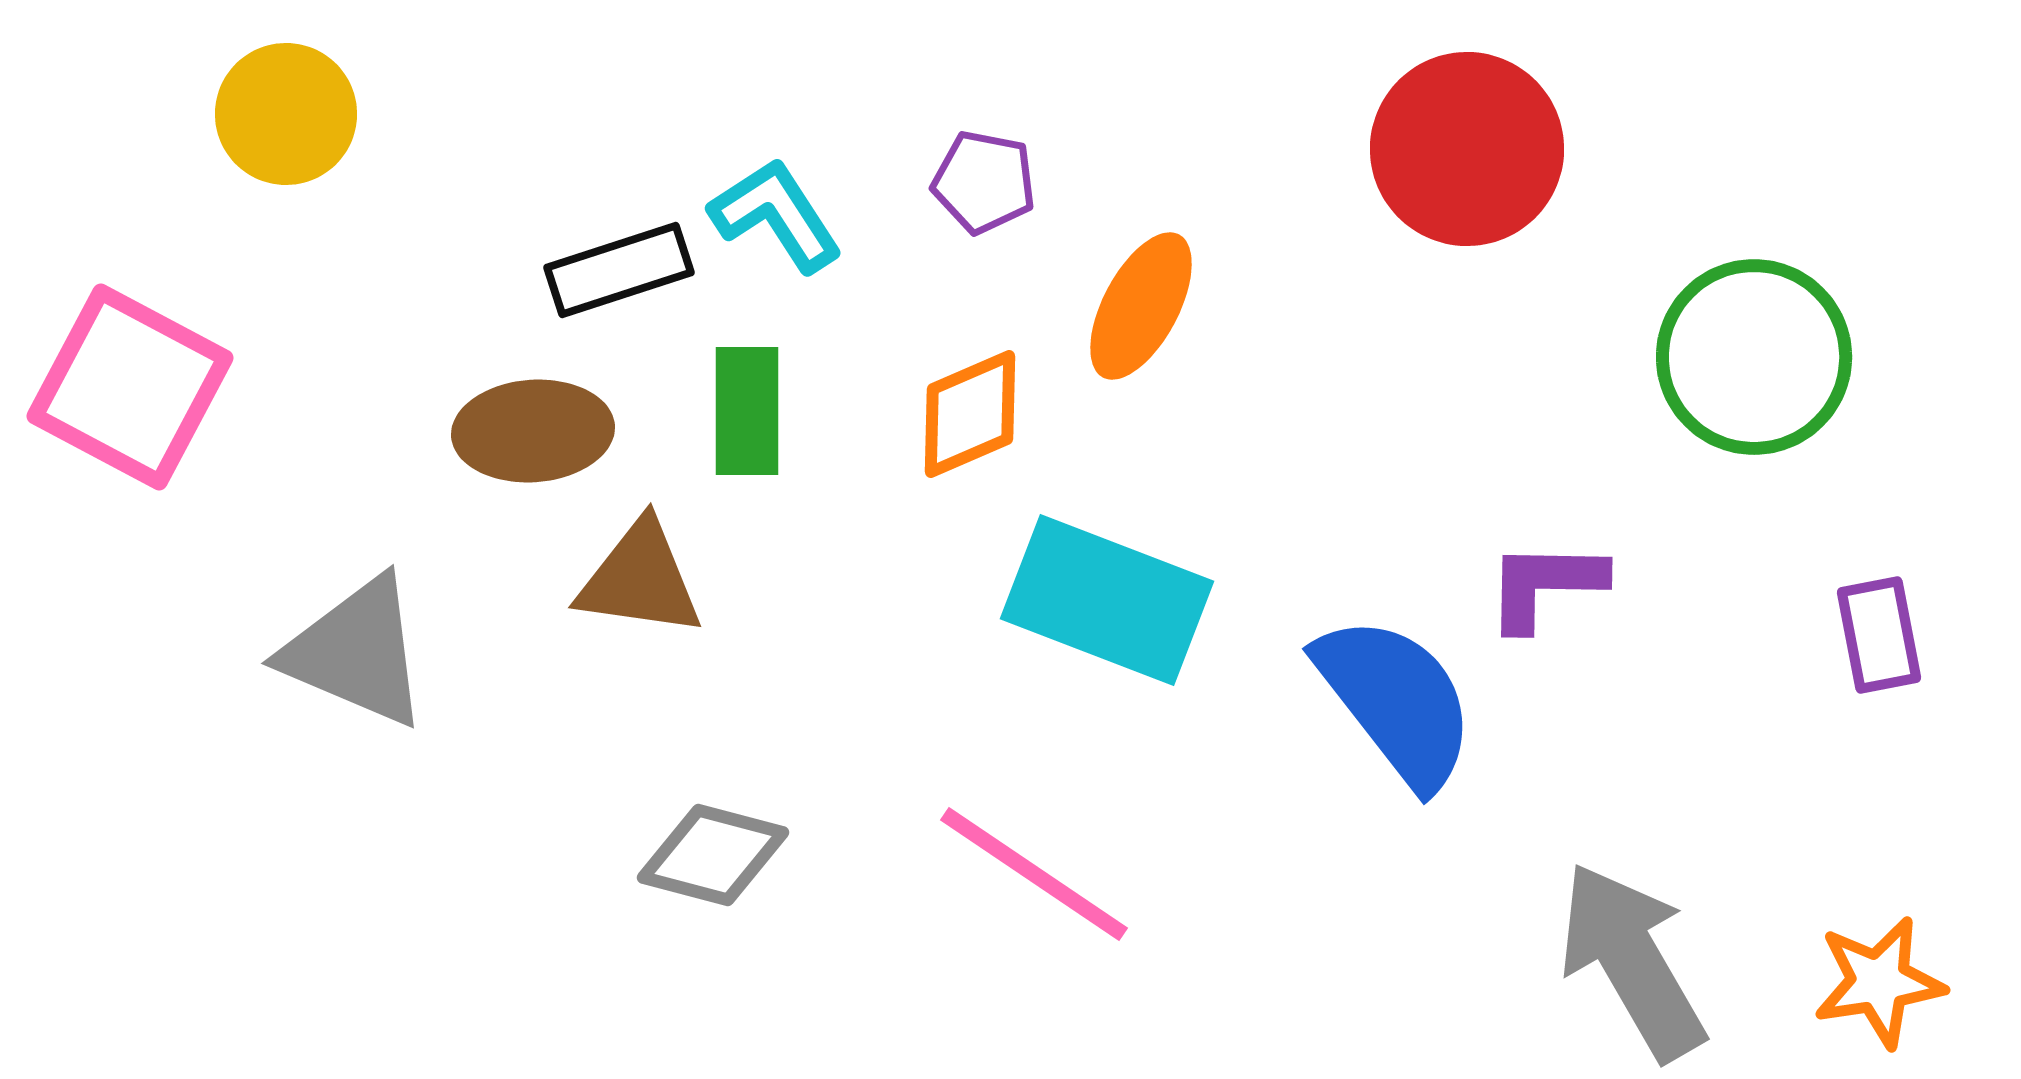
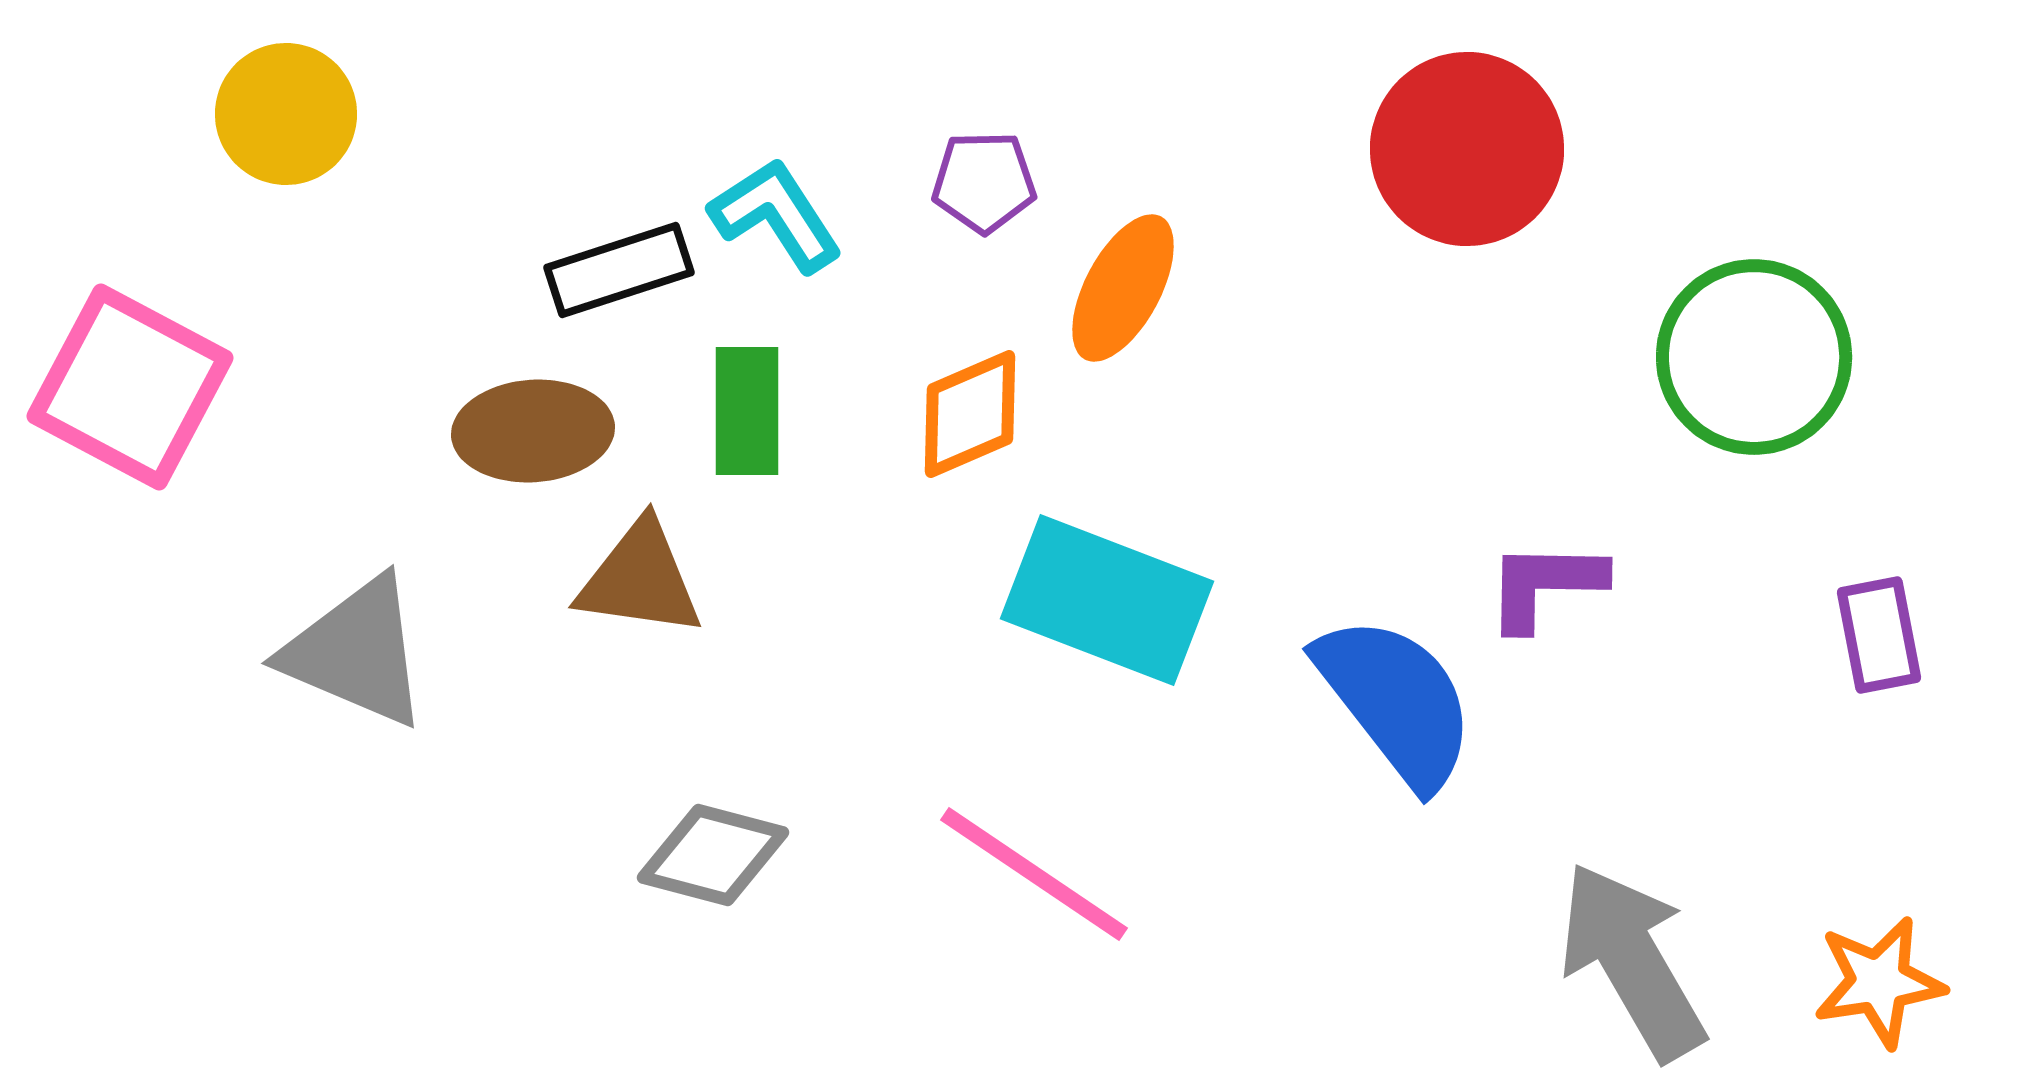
purple pentagon: rotated 12 degrees counterclockwise
orange ellipse: moved 18 px left, 18 px up
